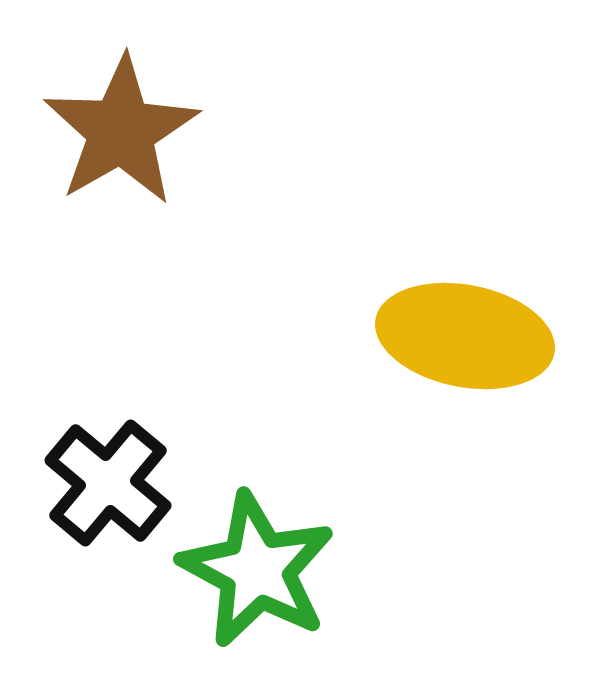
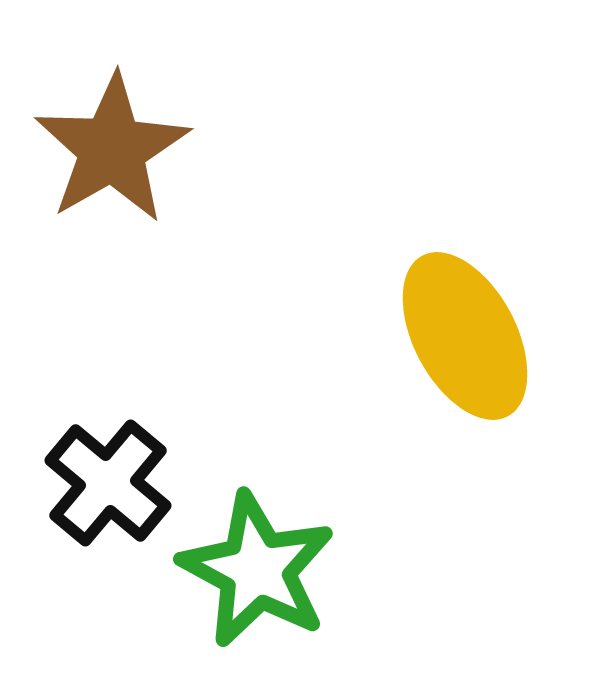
brown star: moved 9 px left, 18 px down
yellow ellipse: rotated 51 degrees clockwise
